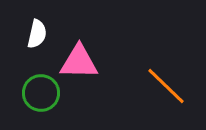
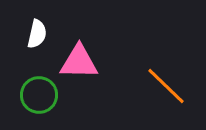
green circle: moved 2 px left, 2 px down
